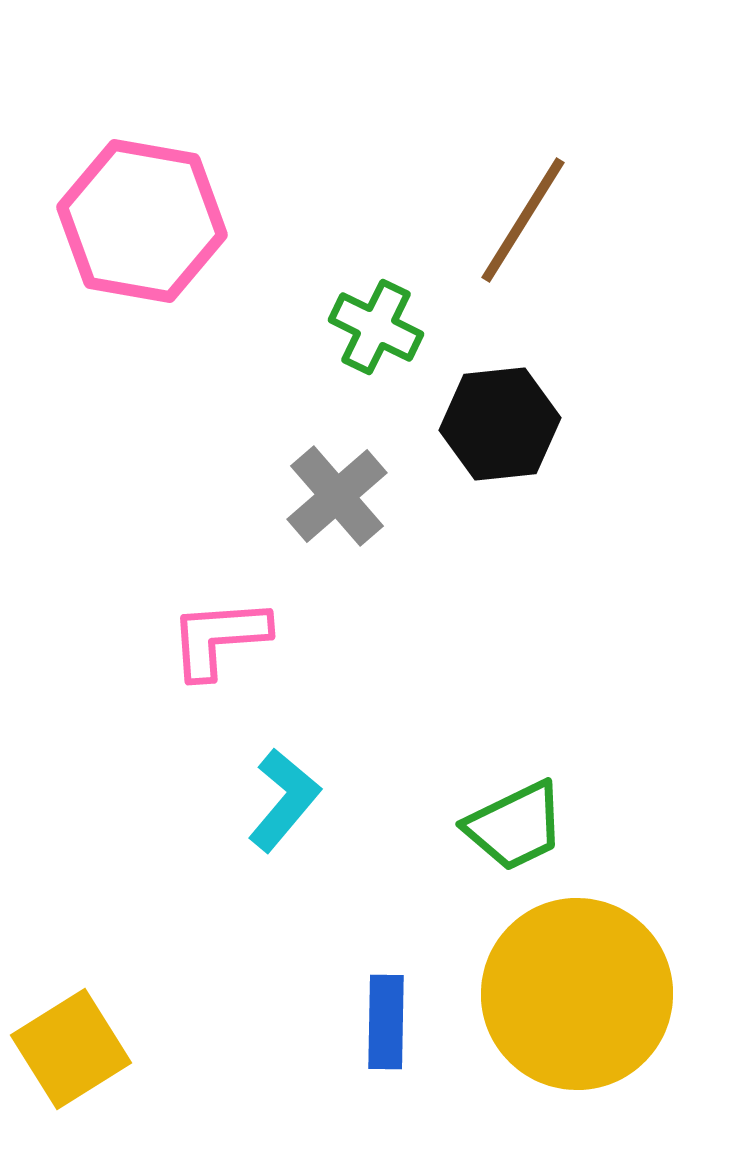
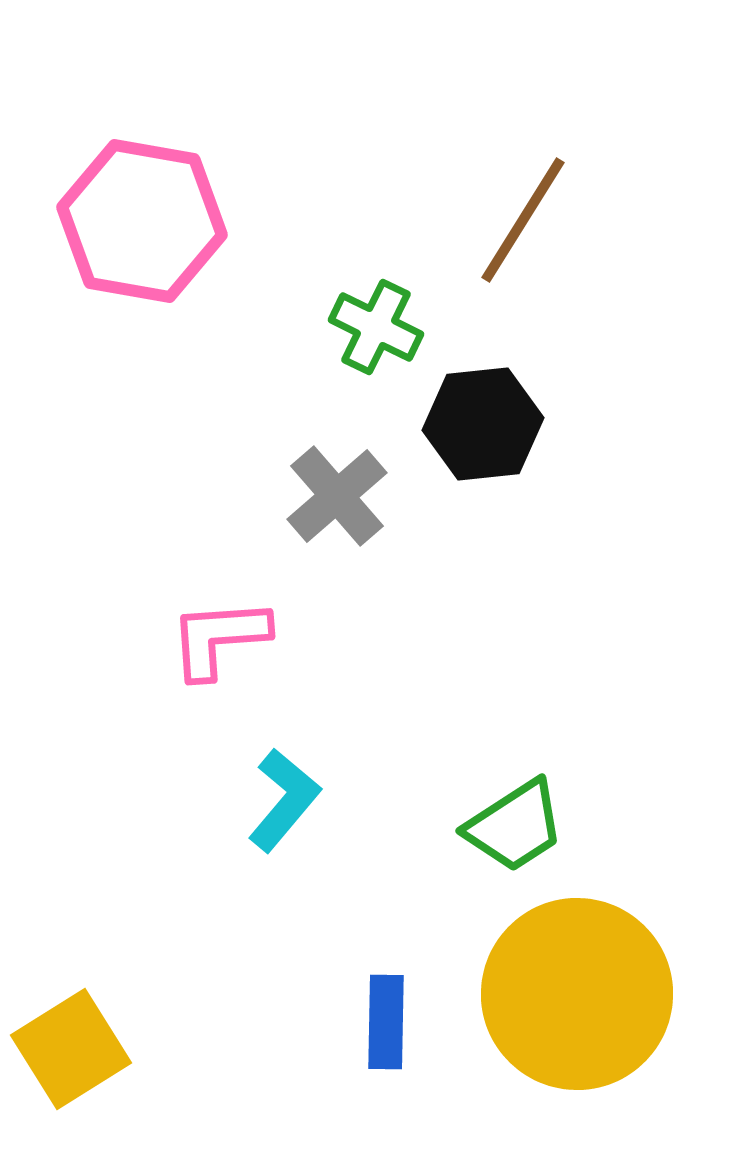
black hexagon: moved 17 px left
green trapezoid: rotated 7 degrees counterclockwise
